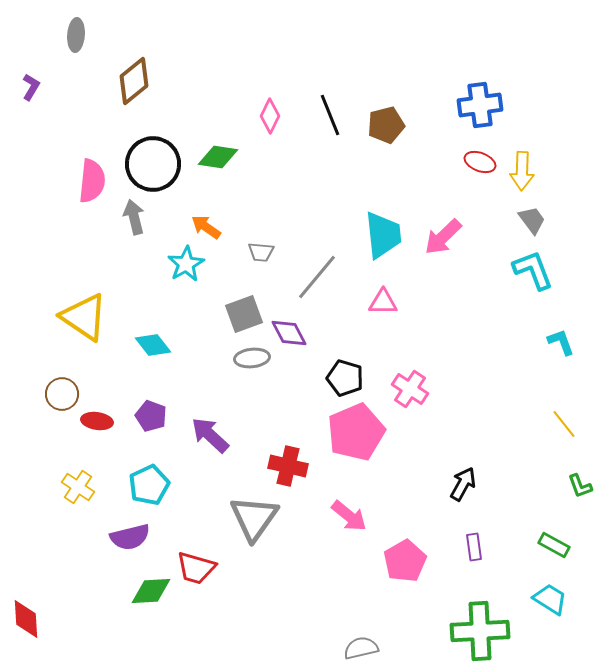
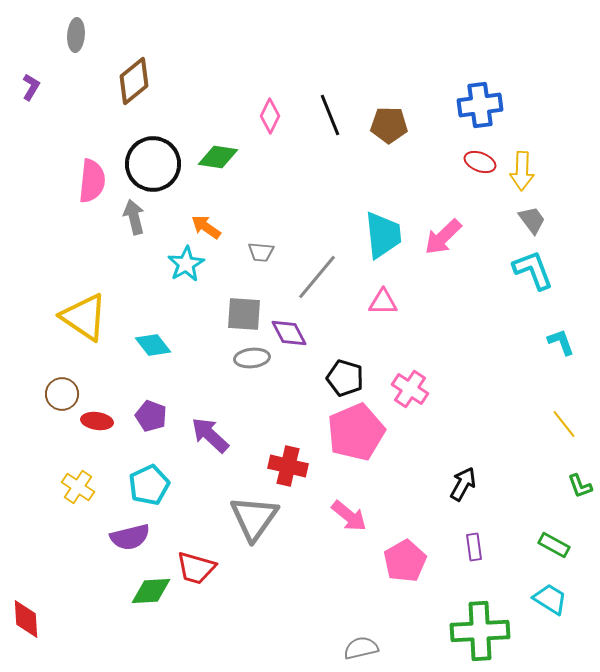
brown pentagon at (386, 125): moved 3 px right; rotated 15 degrees clockwise
gray square at (244, 314): rotated 24 degrees clockwise
